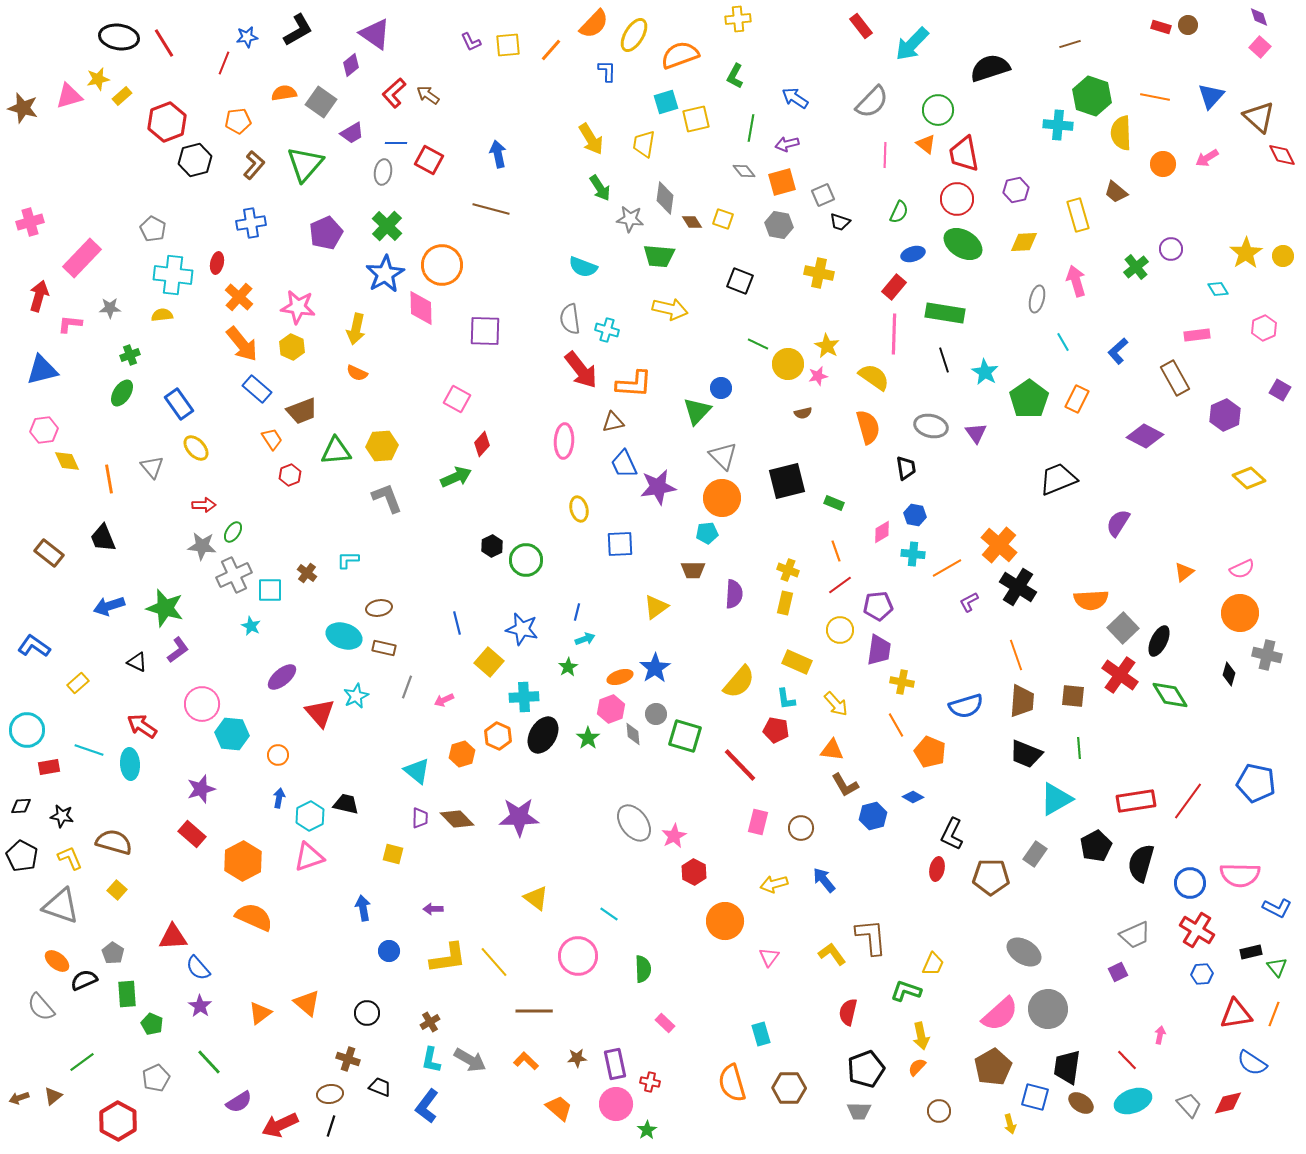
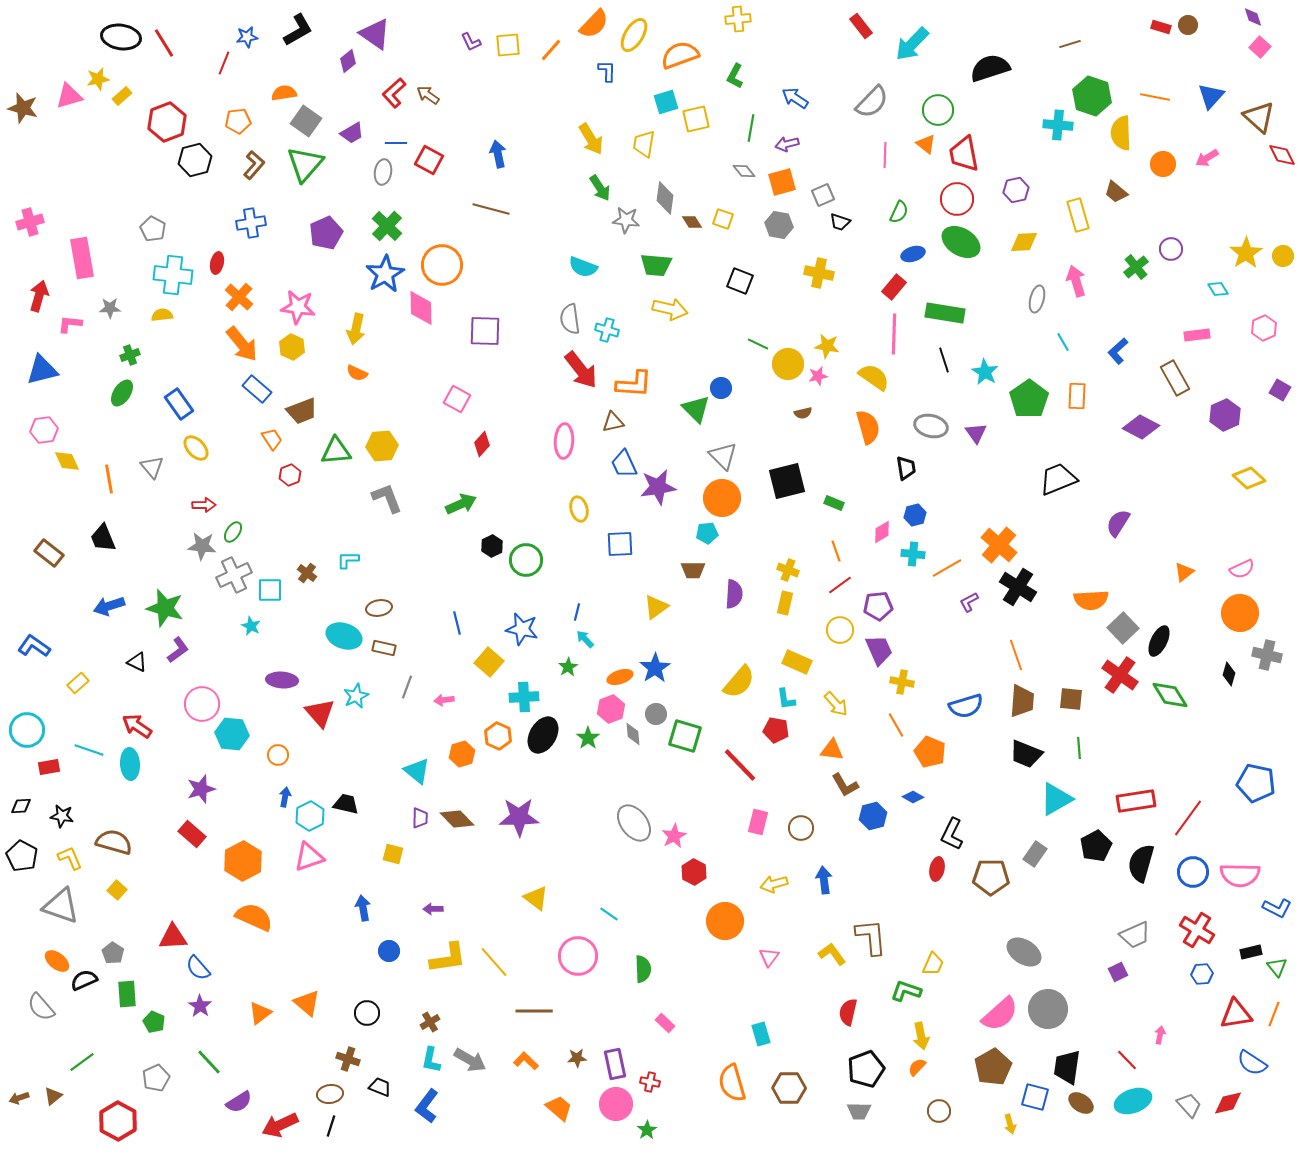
purple diamond at (1259, 17): moved 6 px left
black ellipse at (119, 37): moved 2 px right
purple diamond at (351, 65): moved 3 px left, 4 px up
gray square at (321, 102): moved 15 px left, 19 px down
gray star at (630, 219): moved 4 px left, 1 px down
green ellipse at (963, 244): moved 2 px left, 2 px up
green trapezoid at (659, 256): moved 3 px left, 9 px down
pink rectangle at (82, 258): rotated 54 degrees counterclockwise
yellow star at (827, 346): rotated 20 degrees counterclockwise
orange rectangle at (1077, 399): moved 3 px up; rotated 24 degrees counterclockwise
green triangle at (697, 411): moved 1 px left, 2 px up; rotated 28 degrees counterclockwise
purple diamond at (1145, 436): moved 4 px left, 9 px up
green arrow at (456, 477): moved 5 px right, 27 px down
blue hexagon at (915, 515): rotated 25 degrees counterclockwise
cyan arrow at (585, 639): rotated 114 degrees counterclockwise
purple trapezoid at (879, 650): rotated 32 degrees counterclockwise
purple ellipse at (282, 677): moved 3 px down; rotated 44 degrees clockwise
brown square at (1073, 696): moved 2 px left, 3 px down
pink arrow at (444, 700): rotated 18 degrees clockwise
red arrow at (142, 726): moved 5 px left
blue arrow at (279, 798): moved 6 px right, 1 px up
red line at (1188, 801): moved 17 px down
blue arrow at (824, 880): rotated 32 degrees clockwise
blue circle at (1190, 883): moved 3 px right, 11 px up
green pentagon at (152, 1024): moved 2 px right, 2 px up
